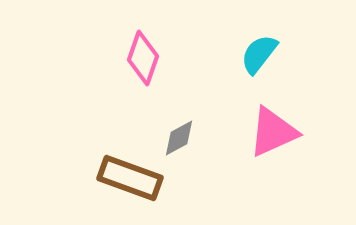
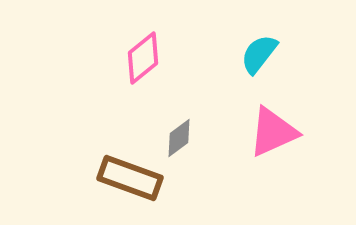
pink diamond: rotated 32 degrees clockwise
gray diamond: rotated 9 degrees counterclockwise
